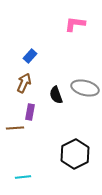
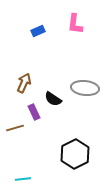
pink L-shape: rotated 90 degrees counterclockwise
blue rectangle: moved 8 px right, 25 px up; rotated 24 degrees clockwise
gray ellipse: rotated 8 degrees counterclockwise
black semicircle: moved 3 px left, 4 px down; rotated 36 degrees counterclockwise
purple rectangle: moved 4 px right; rotated 35 degrees counterclockwise
brown line: rotated 12 degrees counterclockwise
cyan line: moved 2 px down
